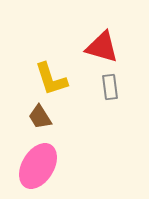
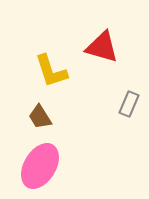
yellow L-shape: moved 8 px up
gray rectangle: moved 19 px right, 17 px down; rotated 30 degrees clockwise
pink ellipse: moved 2 px right
